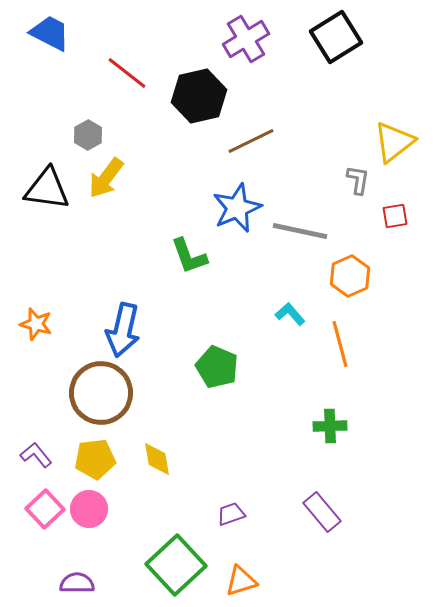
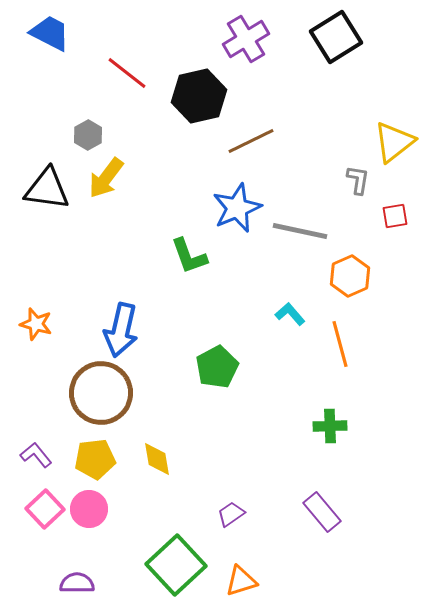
blue arrow: moved 2 px left
green pentagon: rotated 21 degrees clockwise
purple trapezoid: rotated 16 degrees counterclockwise
